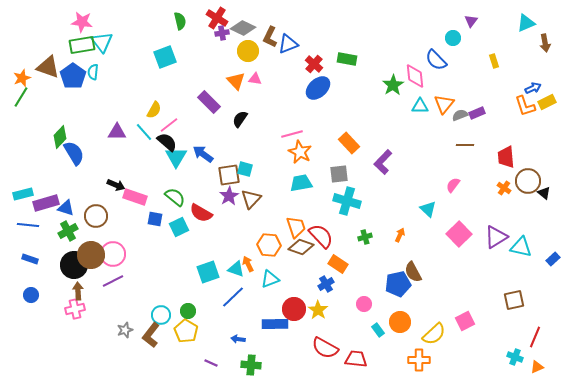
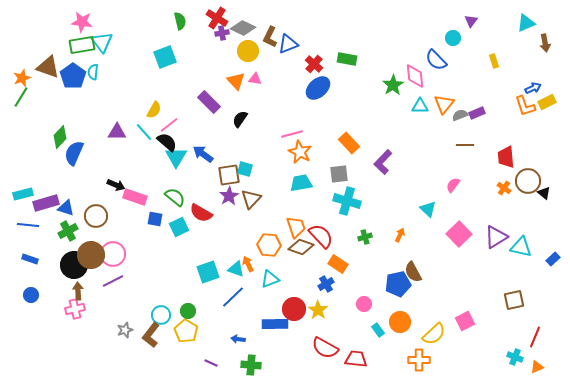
blue semicircle at (74, 153): rotated 125 degrees counterclockwise
